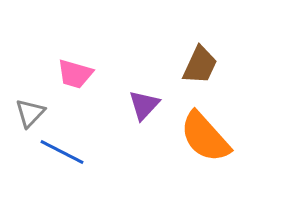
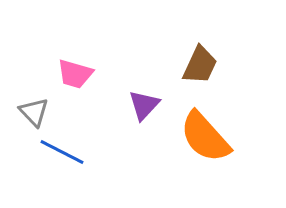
gray triangle: moved 4 px right, 1 px up; rotated 28 degrees counterclockwise
